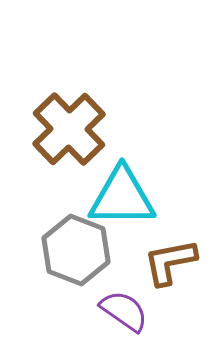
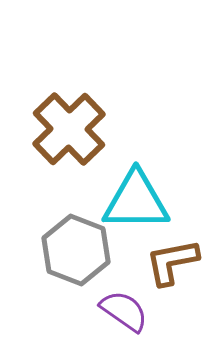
cyan triangle: moved 14 px right, 4 px down
brown L-shape: moved 2 px right
